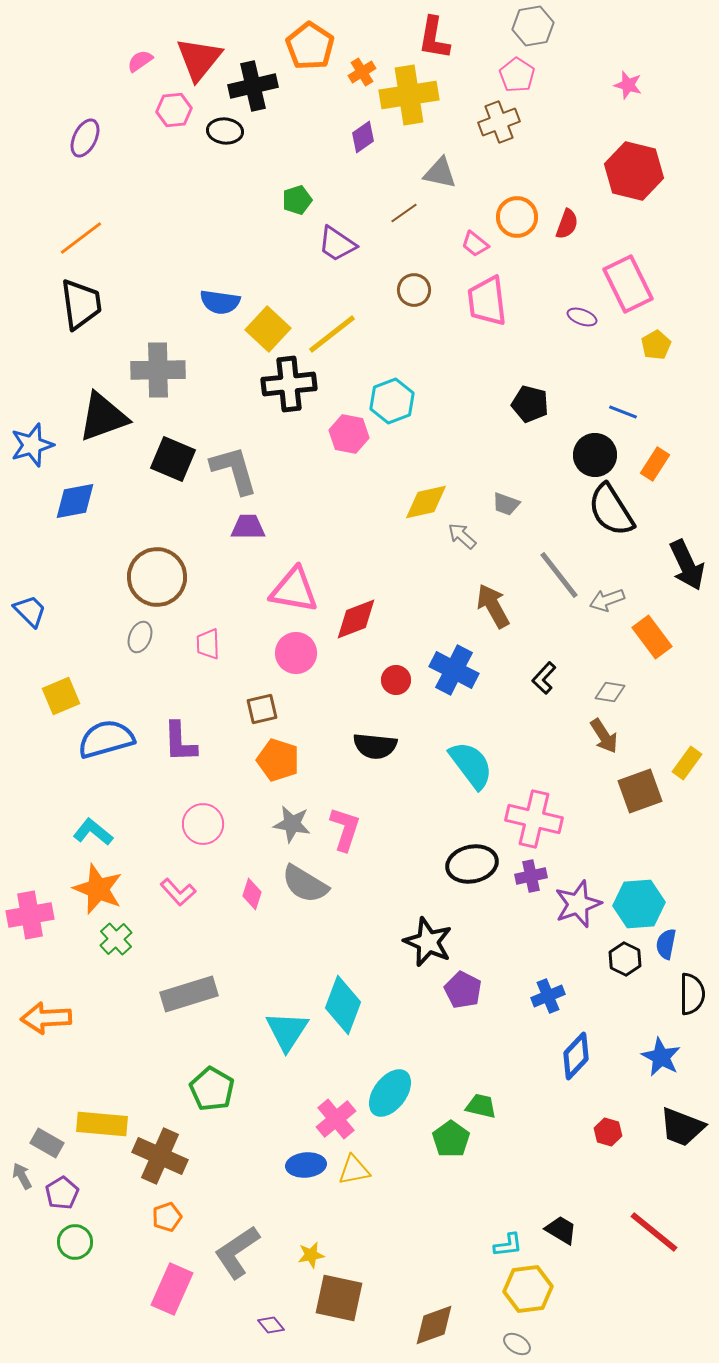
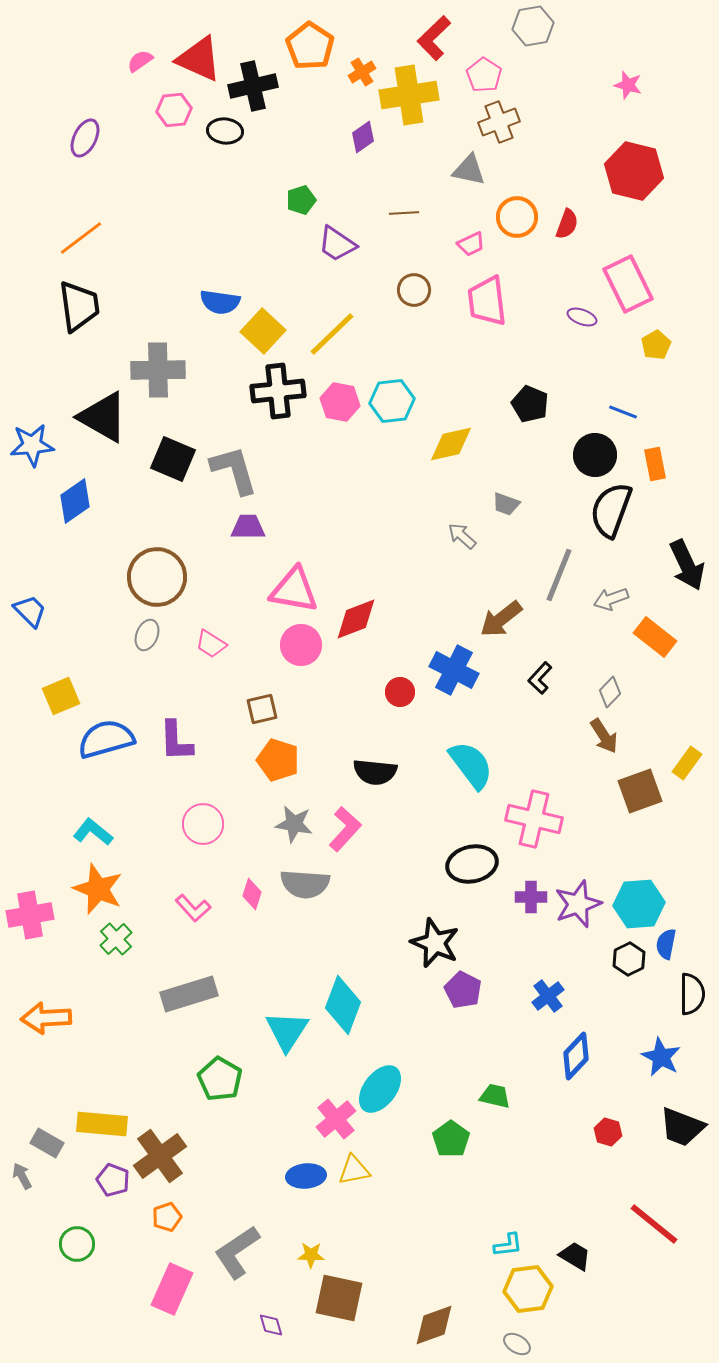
red L-shape at (434, 38): rotated 36 degrees clockwise
red triangle at (199, 59): rotated 45 degrees counterclockwise
pink pentagon at (517, 75): moved 33 px left
gray triangle at (440, 173): moved 29 px right, 3 px up
green pentagon at (297, 200): moved 4 px right
brown line at (404, 213): rotated 32 degrees clockwise
pink trapezoid at (475, 244): moved 4 px left; rotated 64 degrees counterclockwise
black trapezoid at (81, 304): moved 2 px left, 2 px down
yellow square at (268, 329): moved 5 px left, 2 px down
yellow line at (332, 334): rotated 6 degrees counterclockwise
black cross at (289, 384): moved 11 px left, 7 px down
cyan hexagon at (392, 401): rotated 15 degrees clockwise
black pentagon at (530, 404): rotated 9 degrees clockwise
black triangle at (103, 417): rotated 50 degrees clockwise
pink hexagon at (349, 434): moved 9 px left, 32 px up
blue star at (32, 445): rotated 12 degrees clockwise
orange rectangle at (655, 464): rotated 44 degrees counterclockwise
blue diamond at (75, 501): rotated 24 degrees counterclockwise
yellow diamond at (426, 502): moved 25 px right, 58 px up
black semicircle at (611, 510): rotated 52 degrees clockwise
gray line at (559, 575): rotated 60 degrees clockwise
gray arrow at (607, 600): moved 4 px right, 1 px up
brown arrow at (493, 606): moved 8 px right, 13 px down; rotated 99 degrees counterclockwise
gray ellipse at (140, 637): moved 7 px right, 2 px up
orange rectangle at (652, 637): moved 3 px right; rotated 15 degrees counterclockwise
pink trapezoid at (208, 644): moved 3 px right; rotated 56 degrees counterclockwise
pink circle at (296, 653): moved 5 px right, 8 px up
black L-shape at (544, 678): moved 4 px left
red circle at (396, 680): moved 4 px right, 12 px down
gray diamond at (610, 692): rotated 56 degrees counterclockwise
purple L-shape at (180, 742): moved 4 px left, 1 px up
black semicircle at (375, 746): moved 26 px down
gray star at (292, 824): moved 2 px right
pink L-shape at (345, 829): rotated 24 degrees clockwise
purple cross at (531, 876): moved 21 px down; rotated 12 degrees clockwise
gray semicircle at (305, 884): rotated 27 degrees counterclockwise
pink L-shape at (178, 892): moved 15 px right, 16 px down
black star at (428, 942): moved 7 px right, 1 px down
black hexagon at (625, 959): moved 4 px right; rotated 8 degrees clockwise
blue cross at (548, 996): rotated 16 degrees counterclockwise
green pentagon at (212, 1089): moved 8 px right, 10 px up
cyan ellipse at (390, 1093): moved 10 px left, 4 px up
green trapezoid at (481, 1106): moved 14 px right, 10 px up
brown cross at (160, 1156): rotated 30 degrees clockwise
blue ellipse at (306, 1165): moved 11 px down
purple pentagon at (62, 1193): moved 51 px right, 13 px up; rotated 20 degrees counterclockwise
black trapezoid at (561, 1230): moved 14 px right, 26 px down
red line at (654, 1232): moved 8 px up
green circle at (75, 1242): moved 2 px right, 2 px down
yellow star at (311, 1255): rotated 12 degrees clockwise
purple diamond at (271, 1325): rotated 24 degrees clockwise
